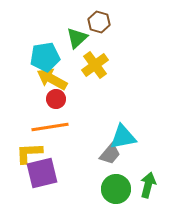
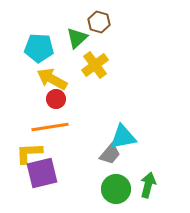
cyan pentagon: moved 6 px left, 9 px up; rotated 12 degrees clockwise
